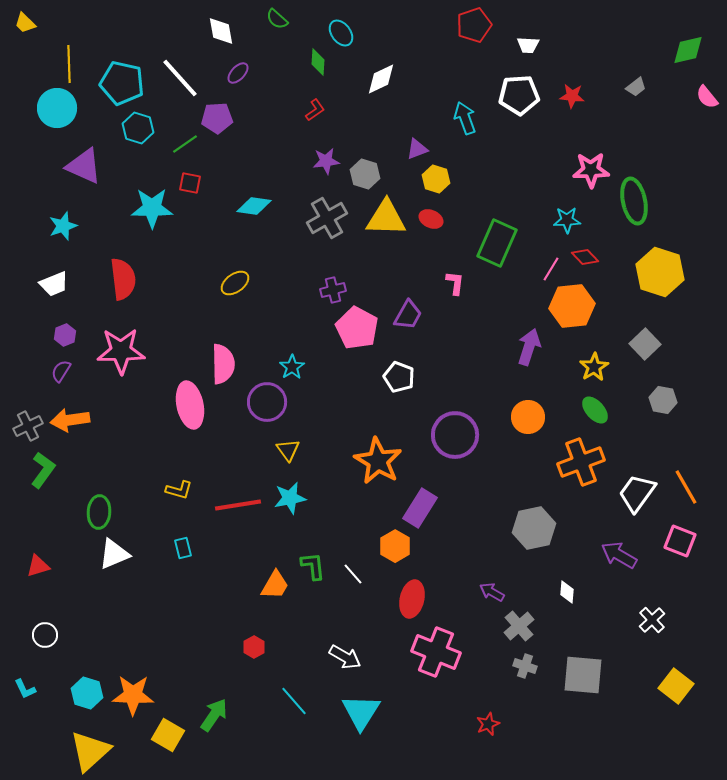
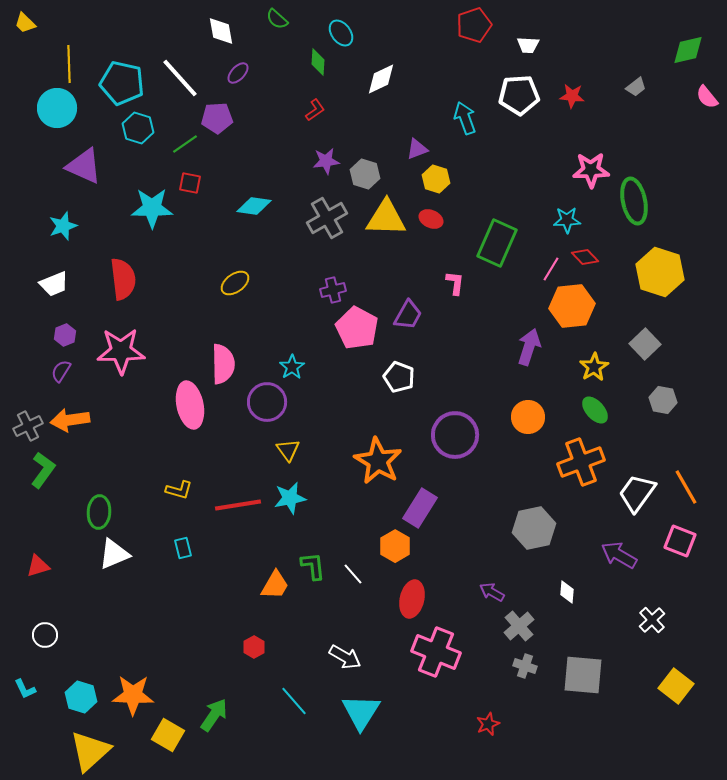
cyan hexagon at (87, 693): moved 6 px left, 4 px down
